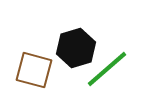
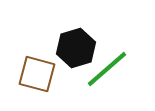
brown square: moved 3 px right, 4 px down
